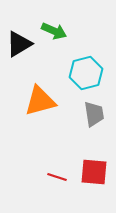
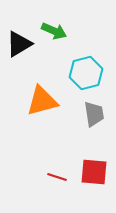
orange triangle: moved 2 px right
